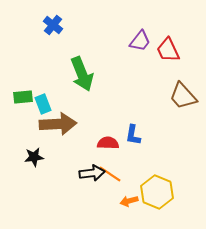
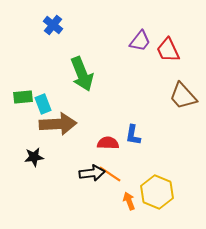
orange arrow: rotated 84 degrees clockwise
